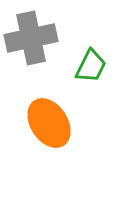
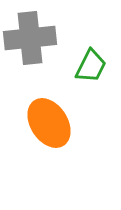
gray cross: moved 1 px left; rotated 6 degrees clockwise
